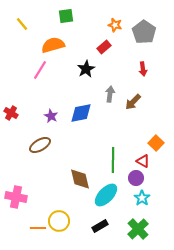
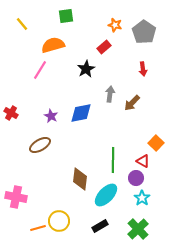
brown arrow: moved 1 px left, 1 px down
brown diamond: rotated 20 degrees clockwise
orange line: rotated 14 degrees counterclockwise
